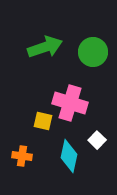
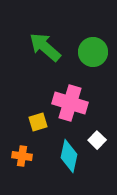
green arrow: rotated 120 degrees counterclockwise
yellow square: moved 5 px left, 1 px down; rotated 30 degrees counterclockwise
